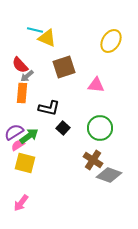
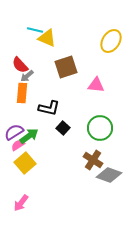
brown square: moved 2 px right
yellow square: rotated 35 degrees clockwise
